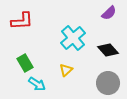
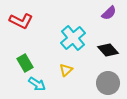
red L-shape: moved 1 px left; rotated 30 degrees clockwise
